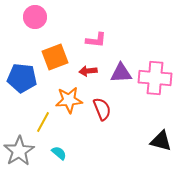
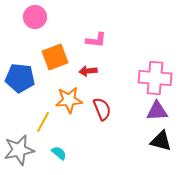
purple triangle: moved 36 px right, 38 px down
blue pentagon: moved 2 px left
gray star: moved 1 px up; rotated 20 degrees clockwise
